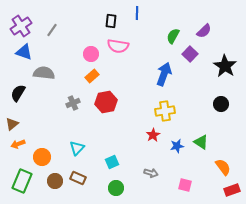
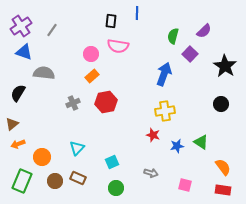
green semicircle: rotated 14 degrees counterclockwise
red star: rotated 24 degrees counterclockwise
red rectangle: moved 9 px left; rotated 28 degrees clockwise
